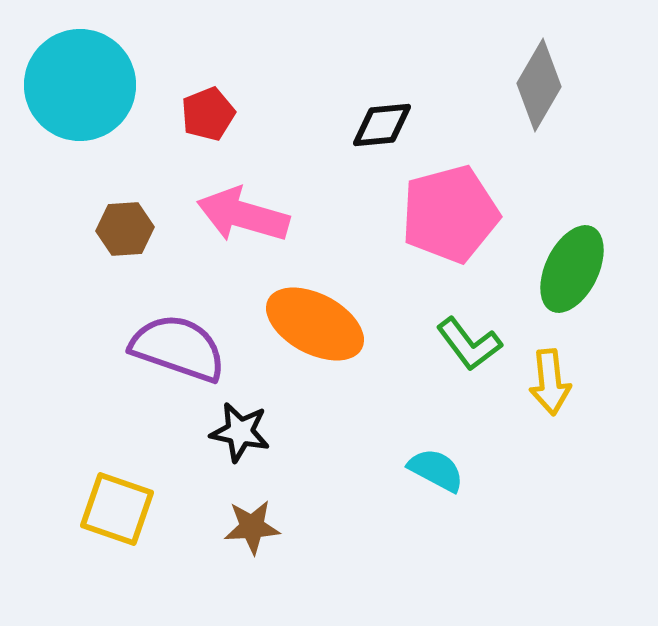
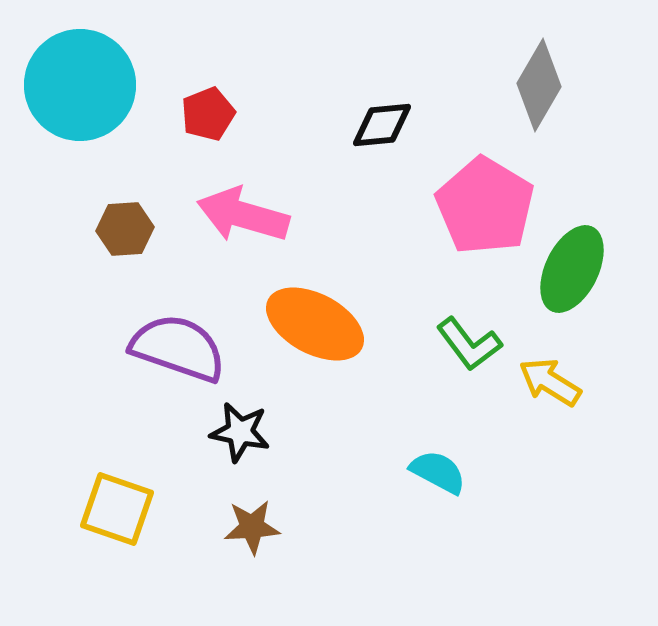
pink pentagon: moved 35 px right, 8 px up; rotated 26 degrees counterclockwise
yellow arrow: rotated 128 degrees clockwise
cyan semicircle: moved 2 px right, 2 px down
